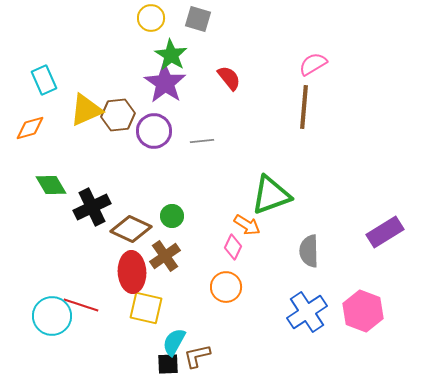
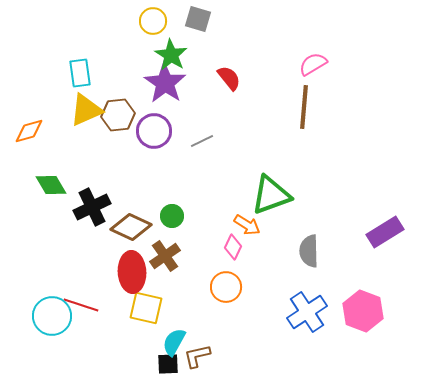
yellow circle: moved 2 px right, 3 px down
cyan rectangle: moved 36 px right, 7 px up; rotated 16 degrees clockwise
orange diamond: moved 1 px left, 3 px down
gray line: rotated 20 degrees counterclockwise
brown diamond: moved 2 px up
